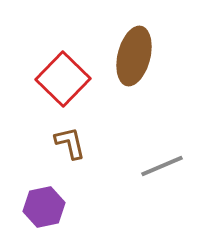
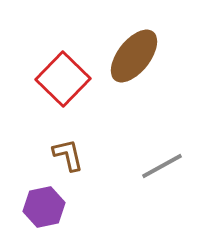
brown ellipse: rotated 24 degrees clockwise
brown L-shape: moved 2 px left, 12 px down
gray line: rotated 6 degrees counterclockwise
